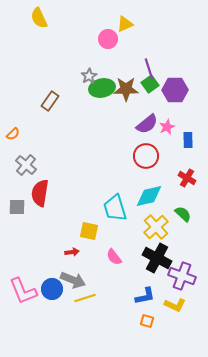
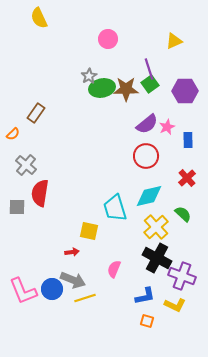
yellow triangle: moved 49 px right, 17 px down
purple hexagon: moved 10 px right, 1 px down
brown rectangle: moved 14 px left, 12 px down
red cross: rotated 18 degrees clockwise
pink semicircle: moved 12 px down; rotated 60 degrees clockwise
